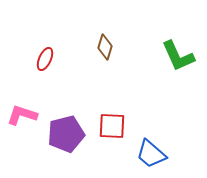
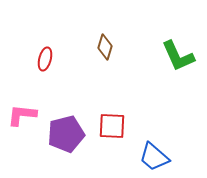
red ellipse: rotated 10 degrees counterclockwise
pink L-shape: rotated 12 degrees counterclockwise
blue trapezoid: moved 3 px right, 3 px down
